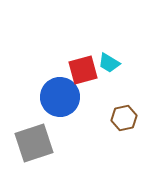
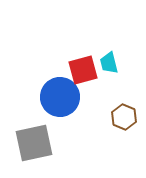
cyan trapezoid: rotated 45 degrees clockwise
brown hexagon: moved 1 px up; rotated 25 degrees counterclockwise
gray square: rotated 6 degrees clockwise
